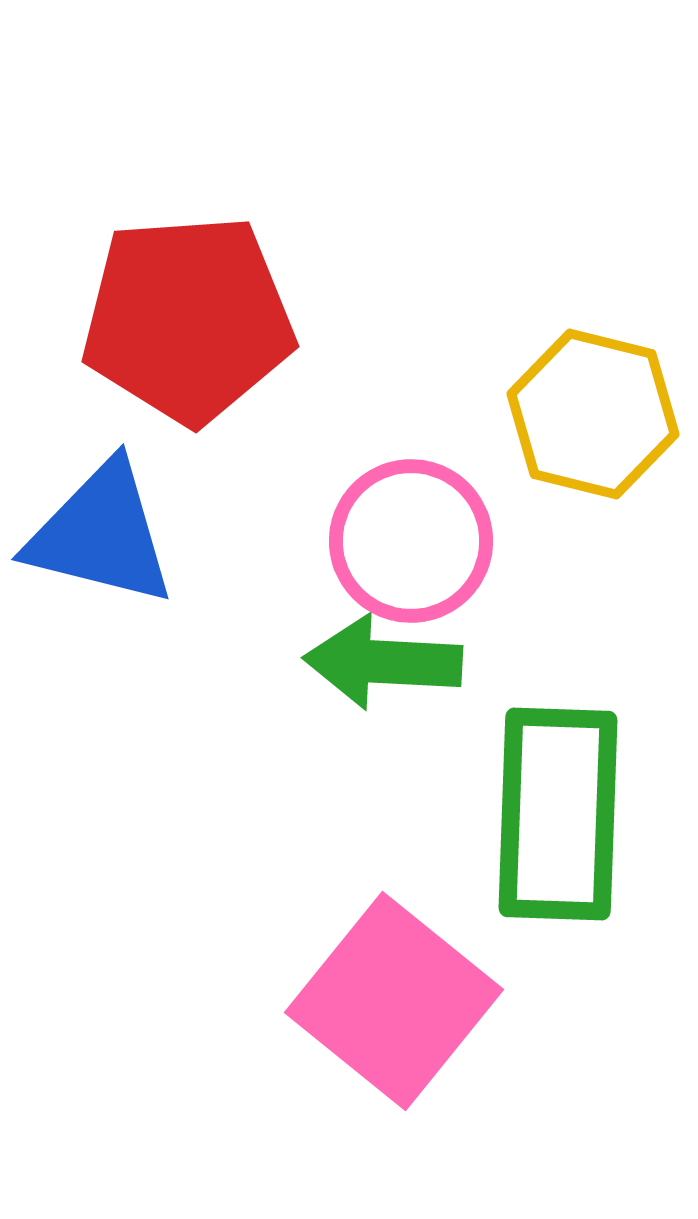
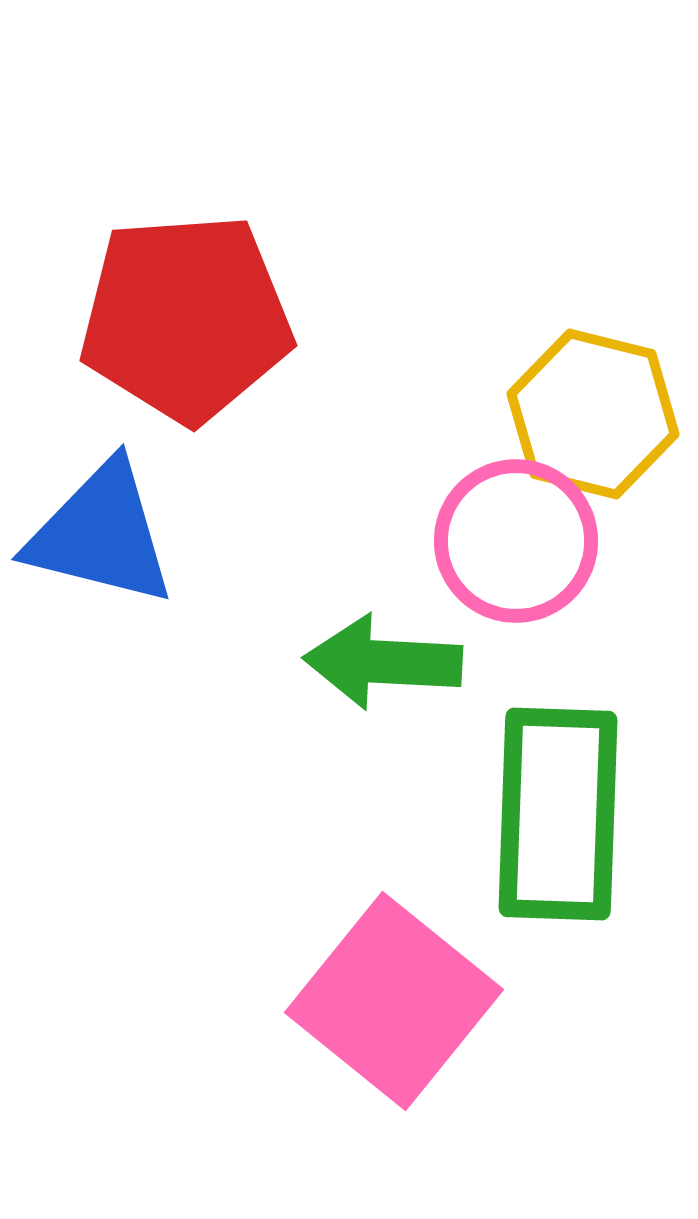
red pentagon: moved 2 px left, 1 px up
pink circle: moved 105 px right
